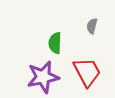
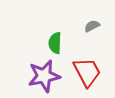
gray semicircle: rotated 49 degrees clockwise
purple star: moved 1 px right, 1 px up
